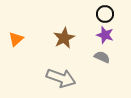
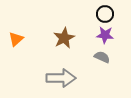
purple star: rotated 12 degrees counterclockwise
gray arrow: rotated 20 degrees counterclockwise
